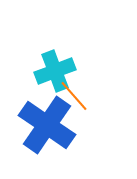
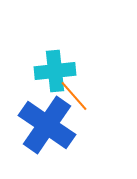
cyan cross: rotated 15 degrees clockwise
